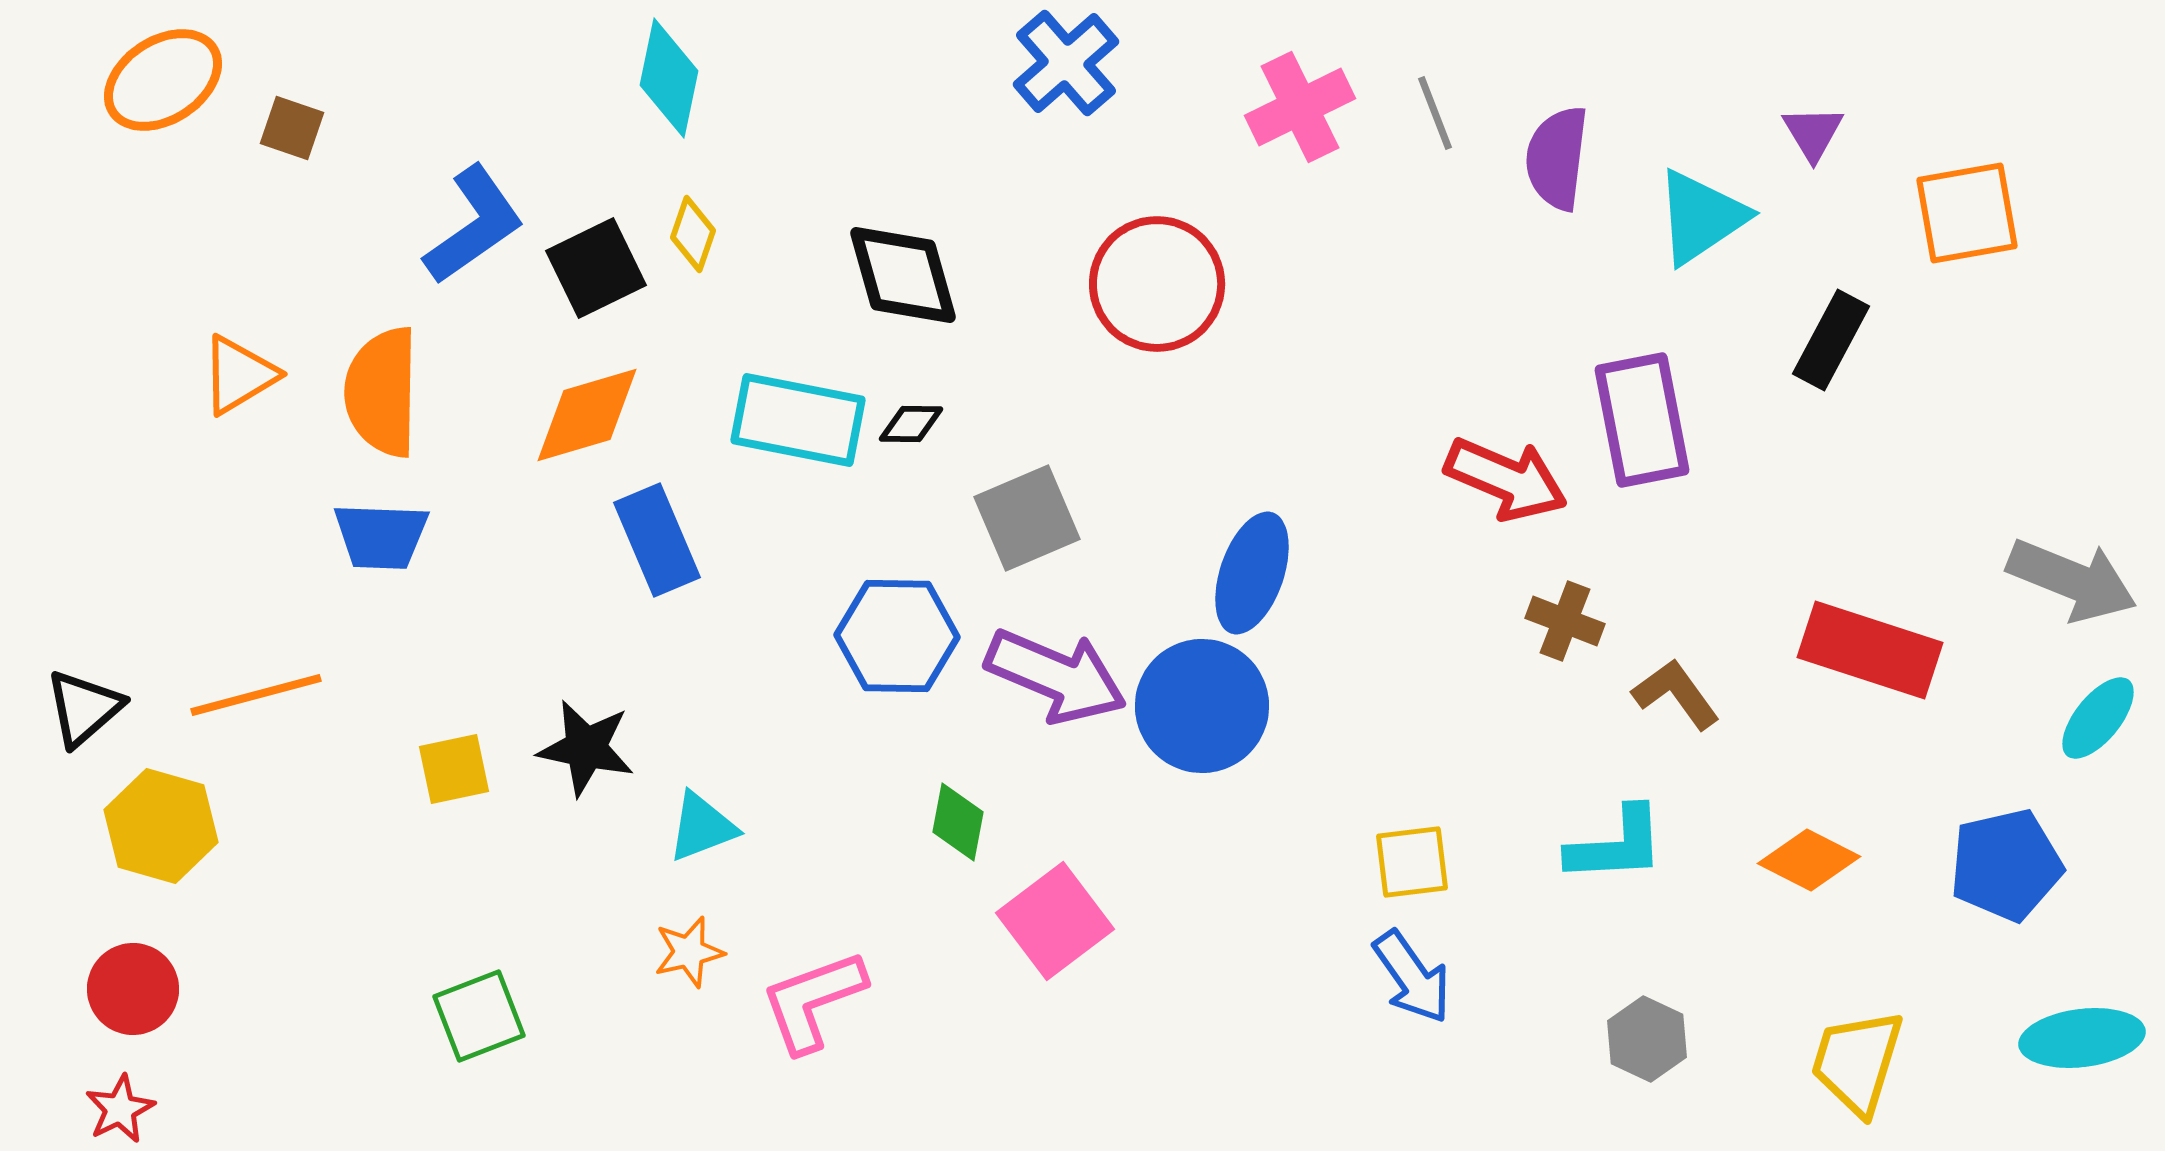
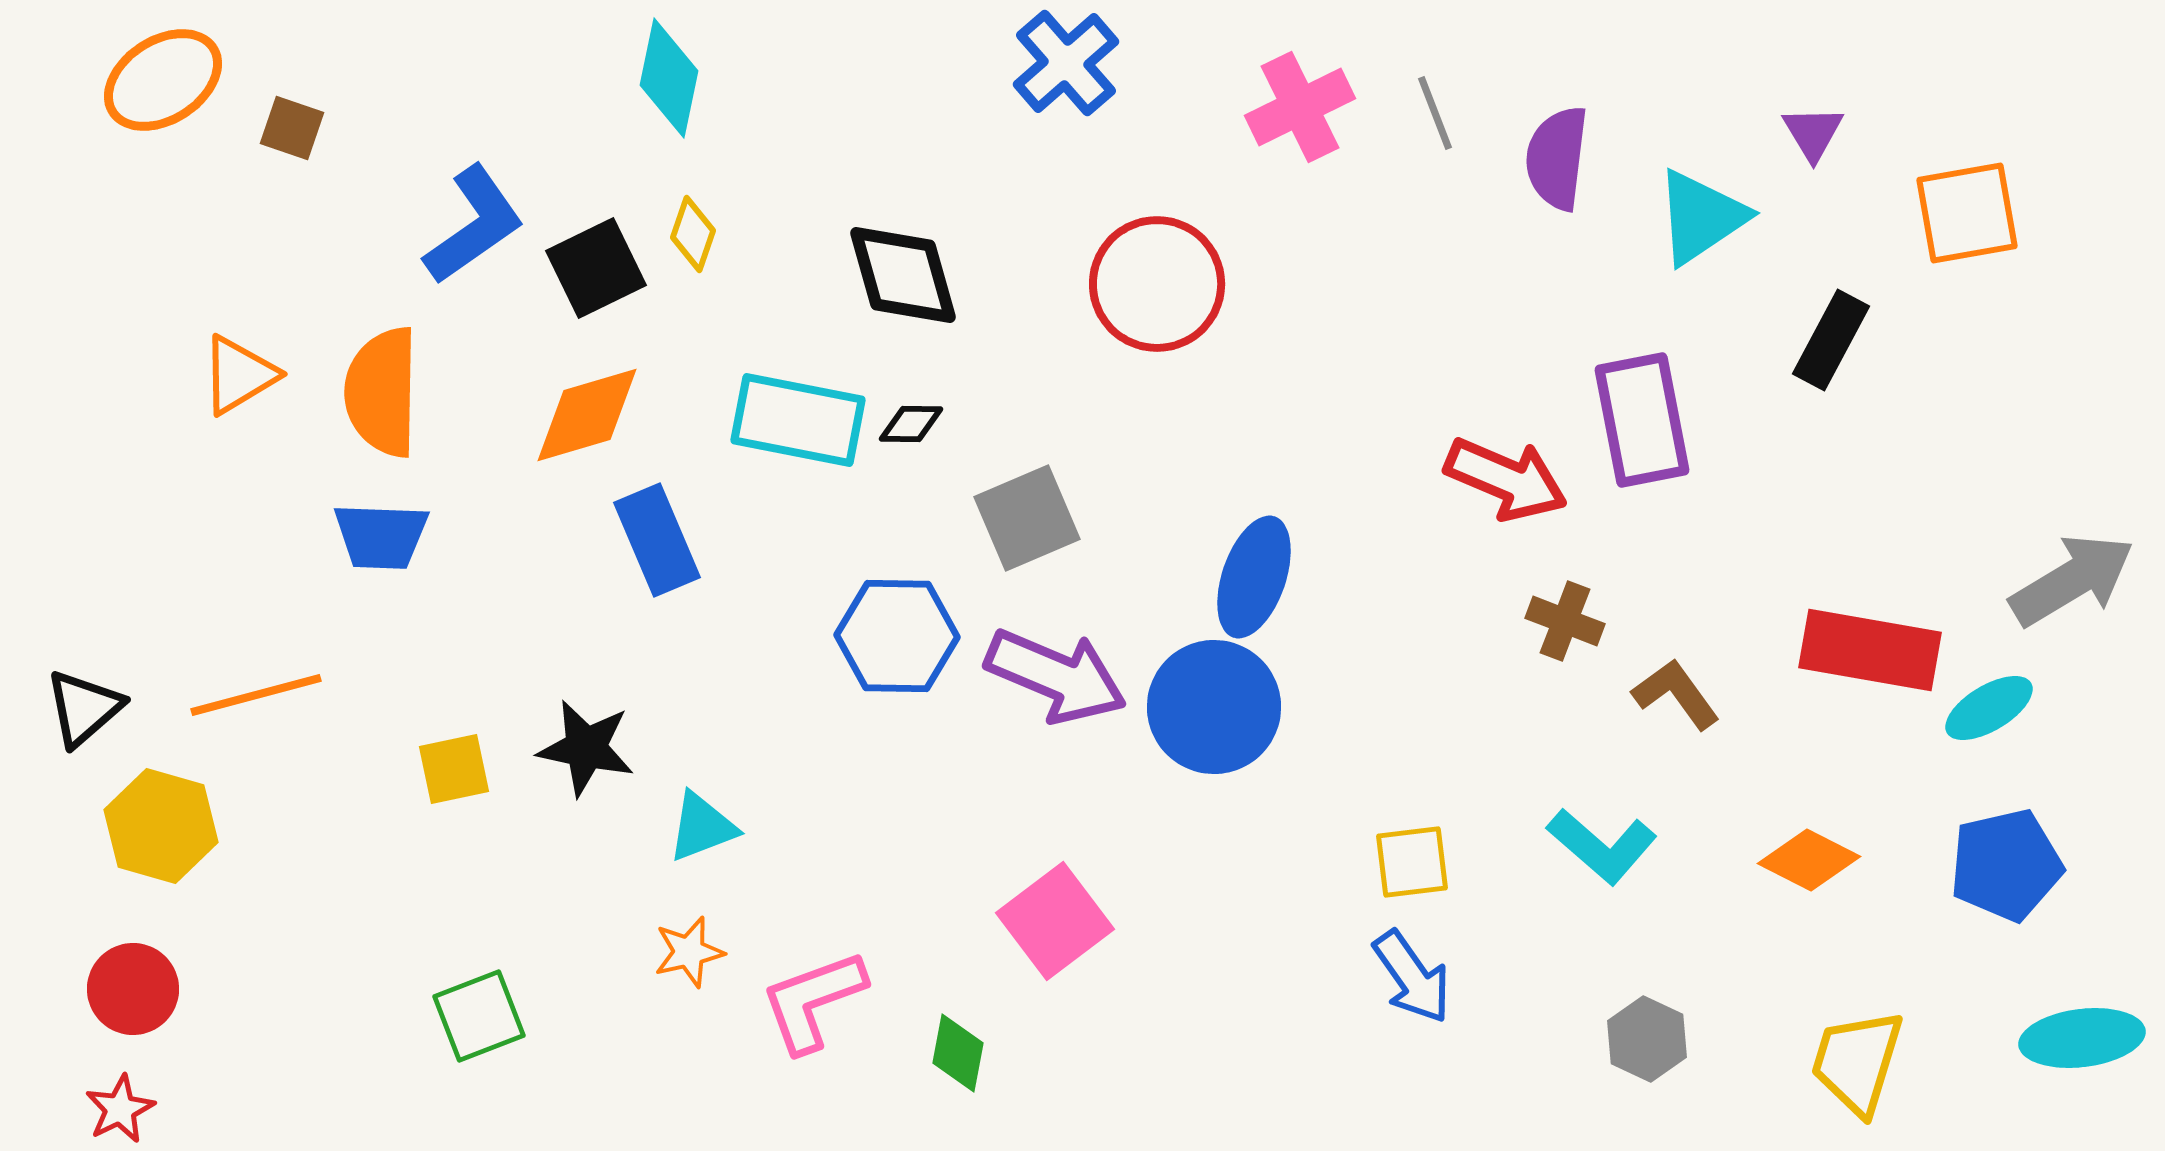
blue ellipse at (1252, 573): moved 2 px right, 4 px down
gray arrow at (2072, 580): rotated 53 degrees counterclockwise
red rectangle at (1870, 650): rotated 8 degrees counterclockwise
blue circle at (1202, 706): moved 12 px right, 1 px down
cyan ellipse at (2098, 718): moved 109 px left, 10 px up; rotated 20 degrees clockwise
green diamond at (958, 822): moved 231 px down
cyan L-shape at (1616, 845): moved 14 px left, 1 px down; rotated 44 degrees clockwise
